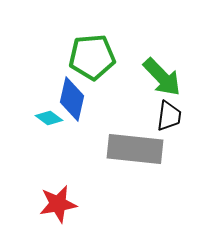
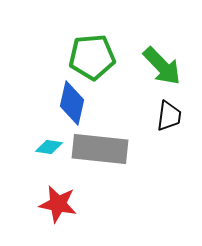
green arrow: moved 11 px up
blue diamond: moved 4 px down
cyan diamond: moved 29 px down; rotated 28 degrees counterclockwise
gray rectangle: moved 35 px left
red star: rotated 21 degrees clockwise
